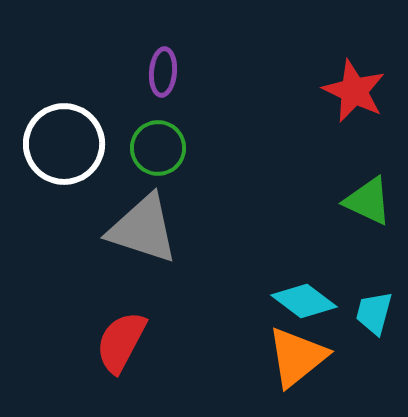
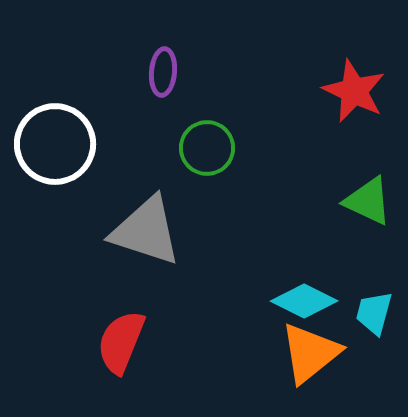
white circle: moved 9 px left
green circle: moved 49 px right
gray triangle: moved 3 px right, 2 px down
cyan diamond: rotated 10 degrees counterclockwise
red semicircle: rotated 6 degrees counterclockwise
orange triangle: moved 13 px right, 4 px up
